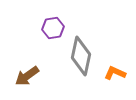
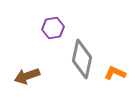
gray diamond: moved 1 px right, 3 px down
brown arrow: rotated 15 degrees clockwise
